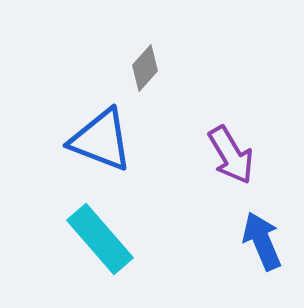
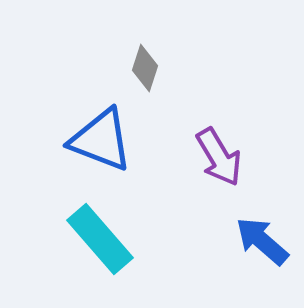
gray diamond: rotated 24 degrees counterclockwise
purple arrow: moved 12 px left, 2 px down
blue arrow: rotated 26 degrees counterclockwise
